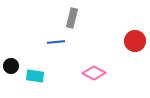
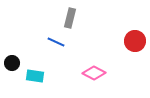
gray rectangle: moved 2 px left
blue line: rotated 30 degrees clockwise
black circle: moved 1 px right, 3 px up
